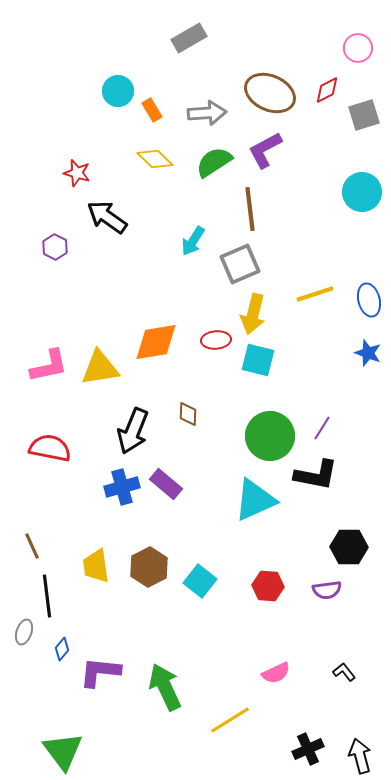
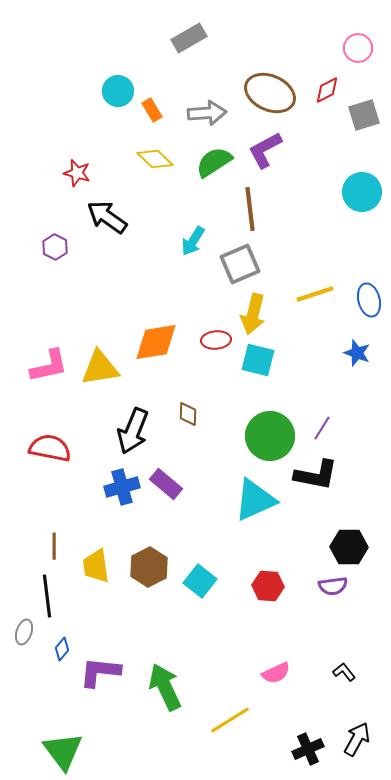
blue star at (368, 353): moved 11 px left
brown line at (32, 546): moved 22 px right; rotated 24 degrees clockwise
purple semicircle at (327, 590): moved 6 px right, 4 px up
black arrow at (360, 756): moved 3 px left, 17 px up; rotated 44 degrees clockwise
